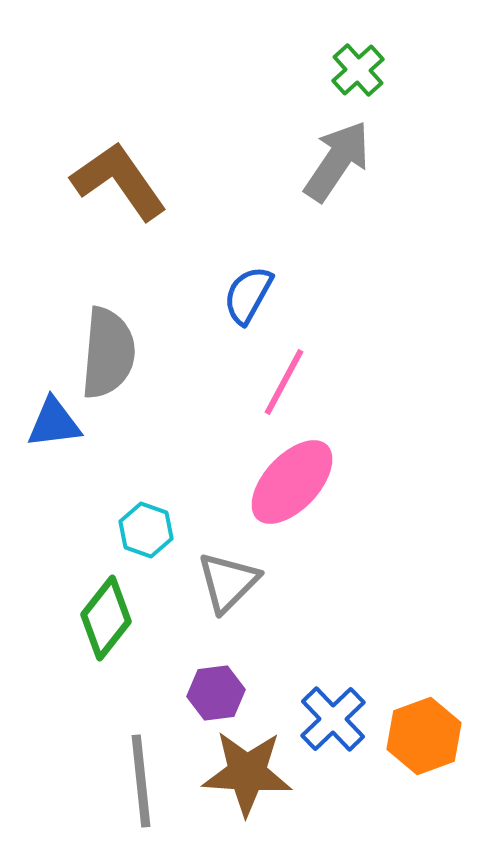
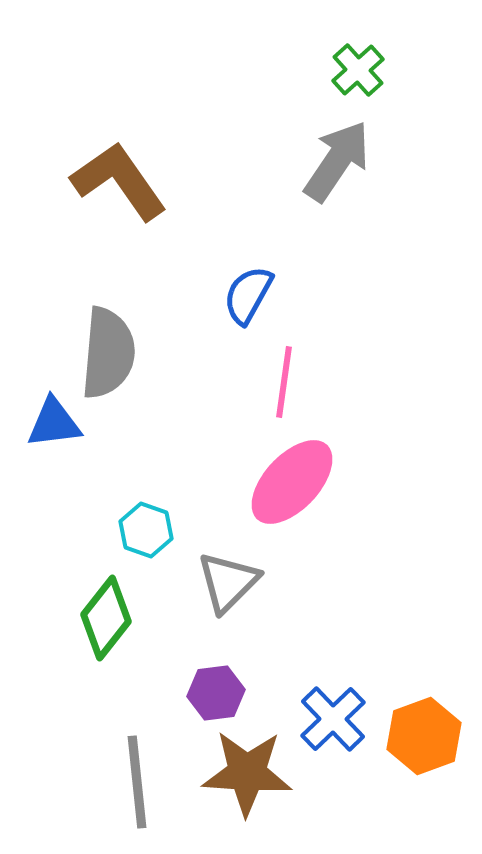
pink line: rotated 20 degrees counterclockwise
gray line: moved 4 px left, 1 px down
